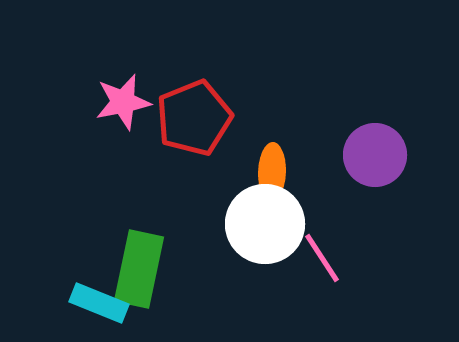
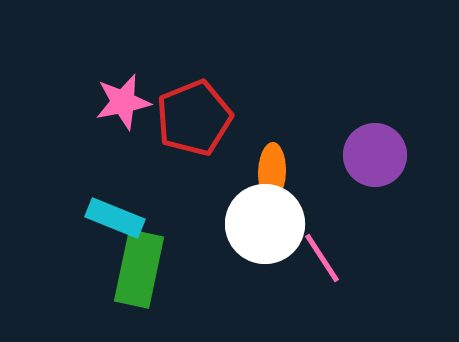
cyan rectangle: moved 16 px right, 85 px up
